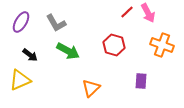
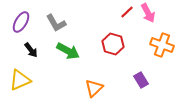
red hexagon: moved 1 px left, 1 px up
black arrow: moved 1 px right, 5 px up; rotated 14 degrees clockwise
purple rectangle: moved 1 px up; rotated 35 degrees counterclockwise
orange triangle: moved 3 px right
